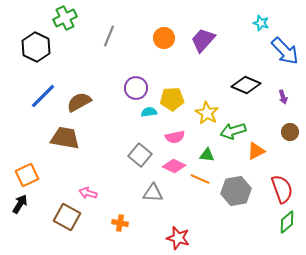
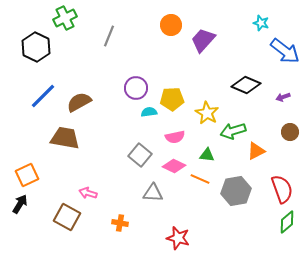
orange circle: moved 7 px right, 13 px up
blue arrow: rotated 8 degrees counterclockwise
purple arrow: rotated 88 degrees clockwise
